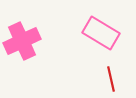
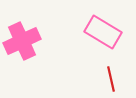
pink rectangle: moved 2 px right, 1 px up
